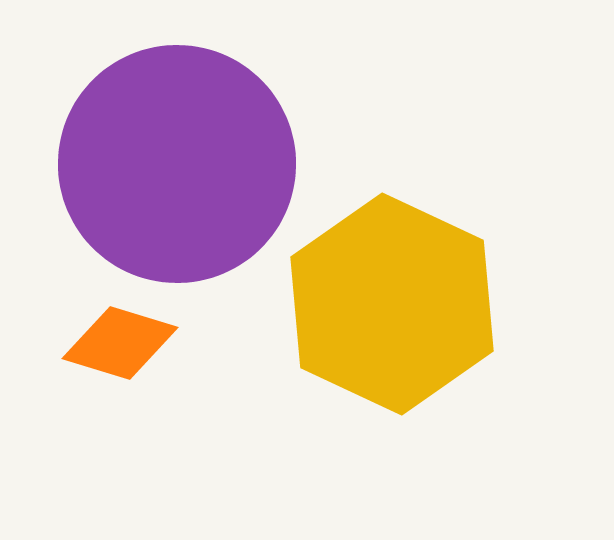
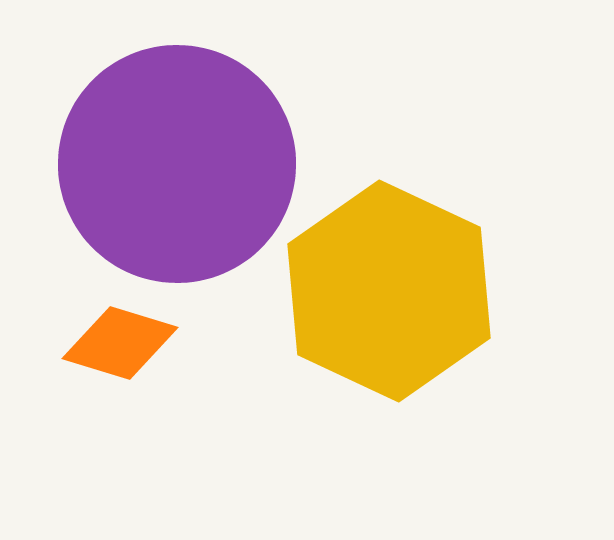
yellow hexagon: moved 3 px left, 13 px up
